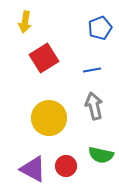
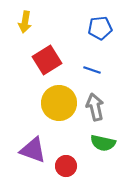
blue pentagon: rotated 15 degrees clockwise
red square: moved 3 px right, 2 px down
blue line: rotated 30 degrees clockwise
gray arrow: moved 1 px right, 1 px down
yellow circle: moved 10 px right, 15 px up
green semicircle: moved 2 px right, 12 px up
purple triangle: moved 19 px up; rotated 8 degrees counterclockwise
